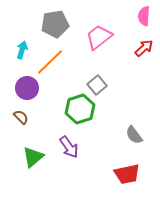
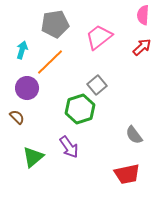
pink semicircle: moved 1 px left, 1 px up
red arrow: moved 2 px left, 1 px up
brown semicircle: moved 4 px left
